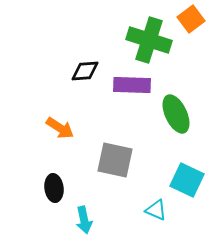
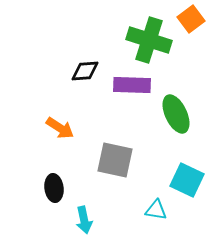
cyan triangle: rotated 15 degrees counterclockwise
